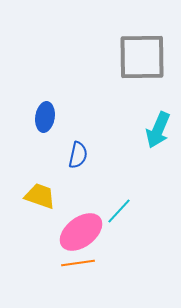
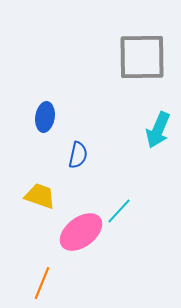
orange line: moved 36 px left, 20 px down; rotated 60 degrees counterclockwise
